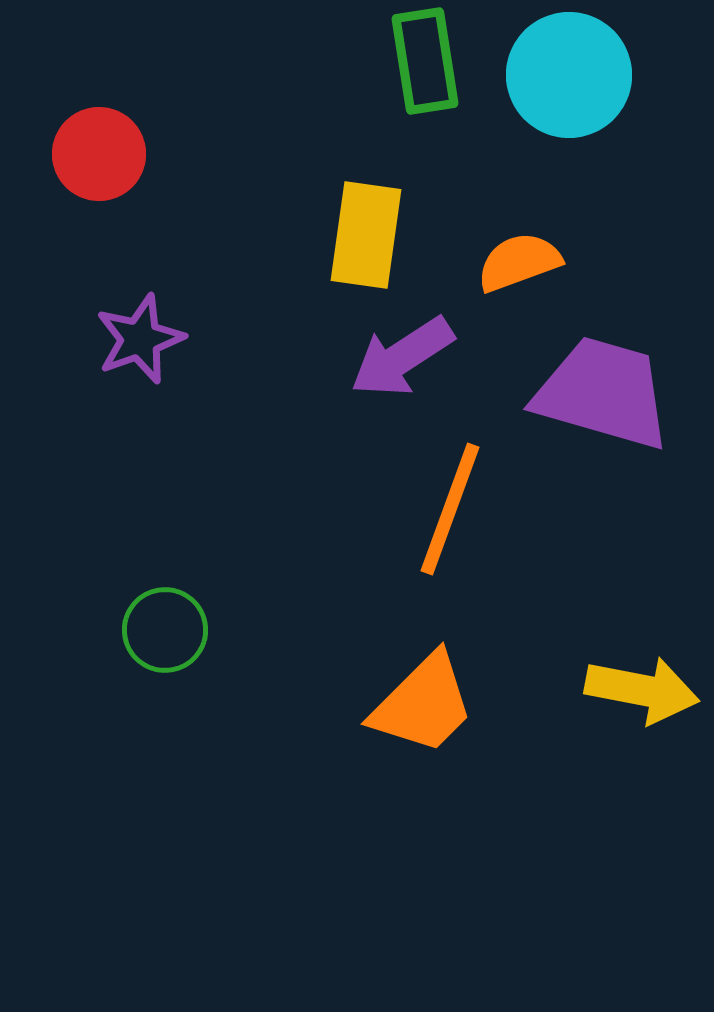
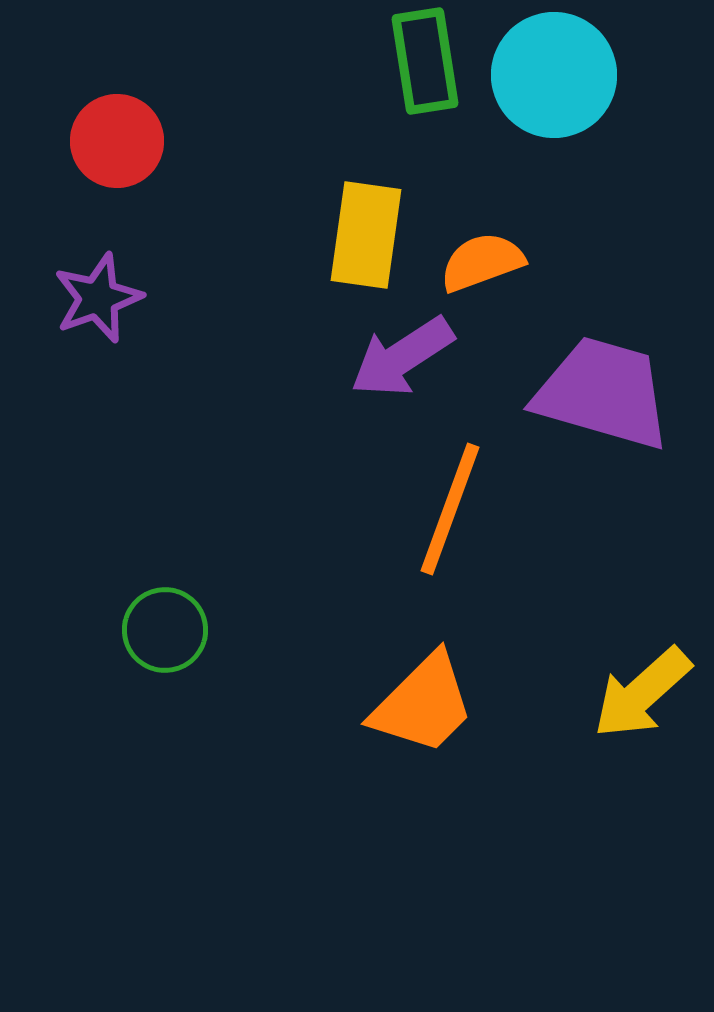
cyan circle: moved 15 px left
red circle: moved 18 px right, 13 px up
orange semicircle: moved 37 px left
purple star: moved 42 px left, 41 px up
yellow arrow: moved 3 px down; rotated 127 degrees clockwise
